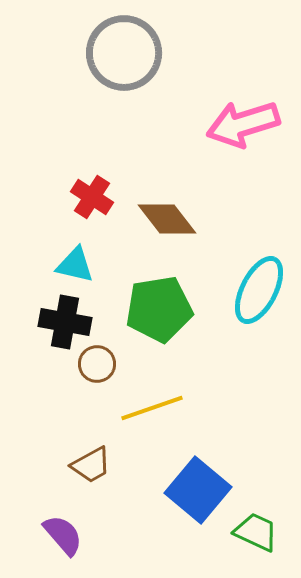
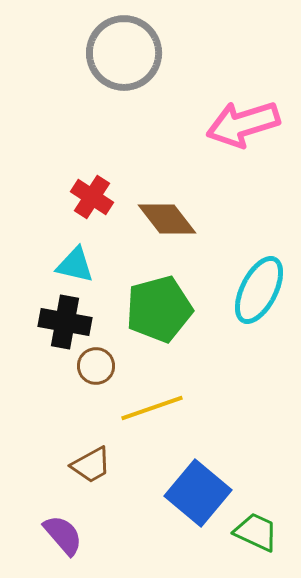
green pentagon: rotated 6 degrees counterclockwise
brown circle: moved 1 px left, 2 px down
blue square: moved 3 px down
